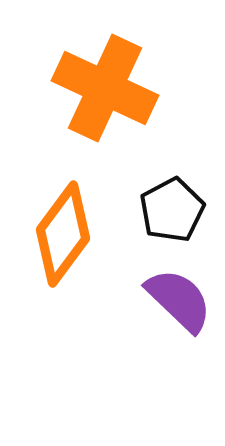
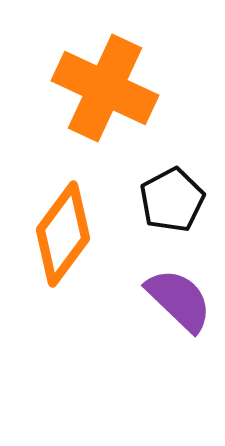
black pentagon: moved 10 px up
